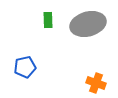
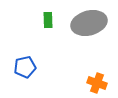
gray ellipse: moved 1 px right, 1 px up
orange cross: moved 1 px right
